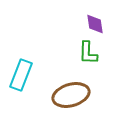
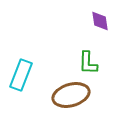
purple diamond: moved 5 px right, 3 px up
green L-shape: moved 10 px down
